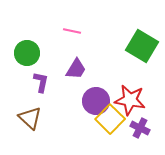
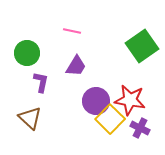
green square: rotated 24 degrees clockwise
purple trapezoid: moved 3 px up
